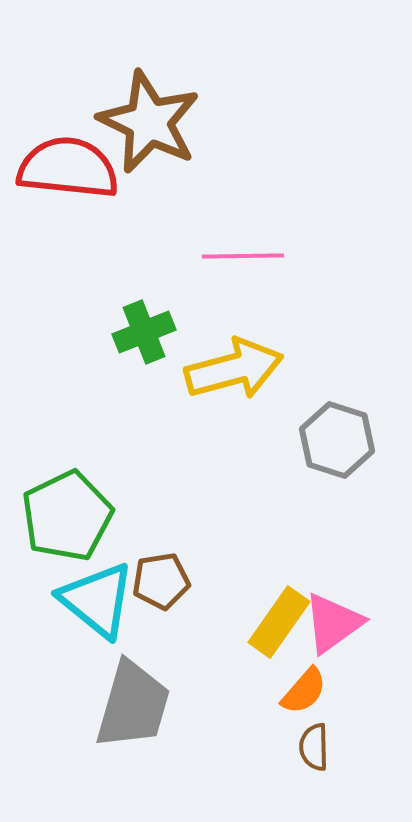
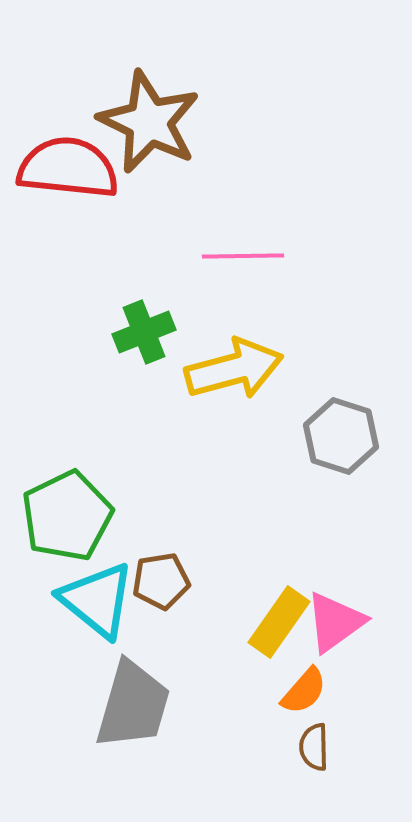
gray hexagon: moved 4 px right, 4 px up
pink triangle: moved 2 px right, 1 px up
